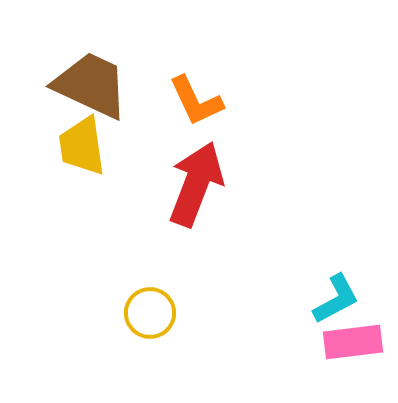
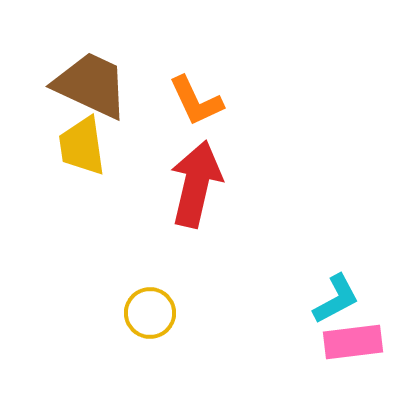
red arrow: rotated 8 degrees counterclockwise
